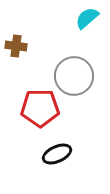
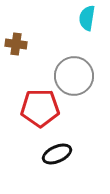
cyan semicircle: rotated 40 degrees counterclockwise
brown cross: moved 2 px up
